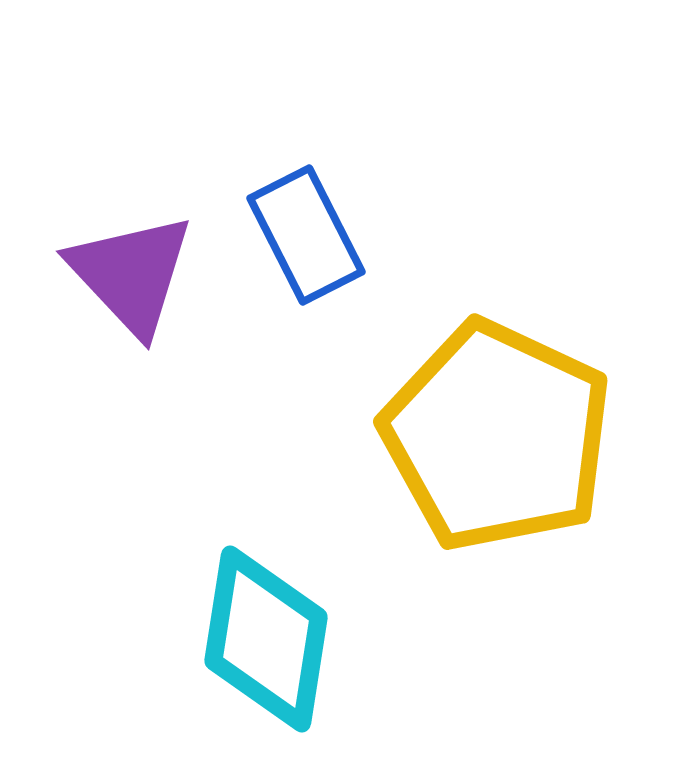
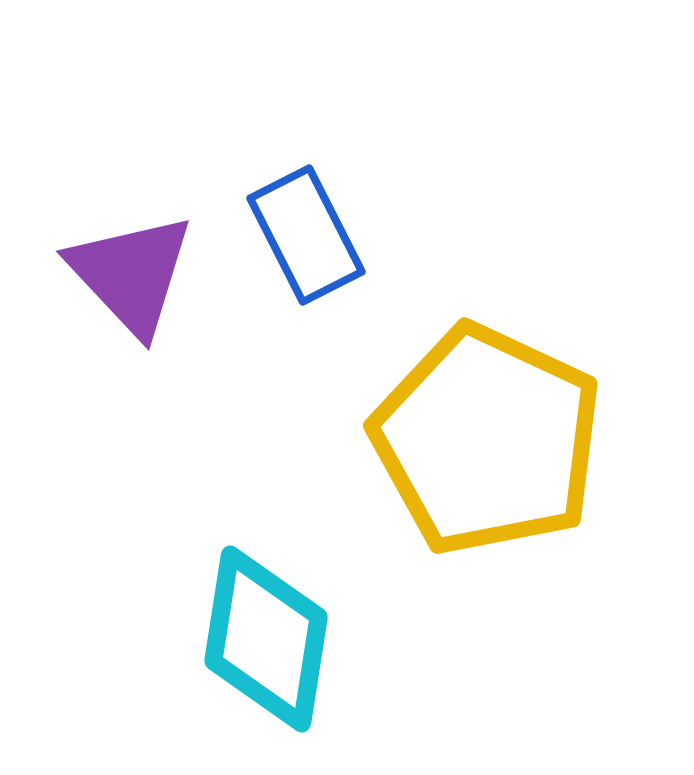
yellow pentagon: moved 10 px left, 4 px down
